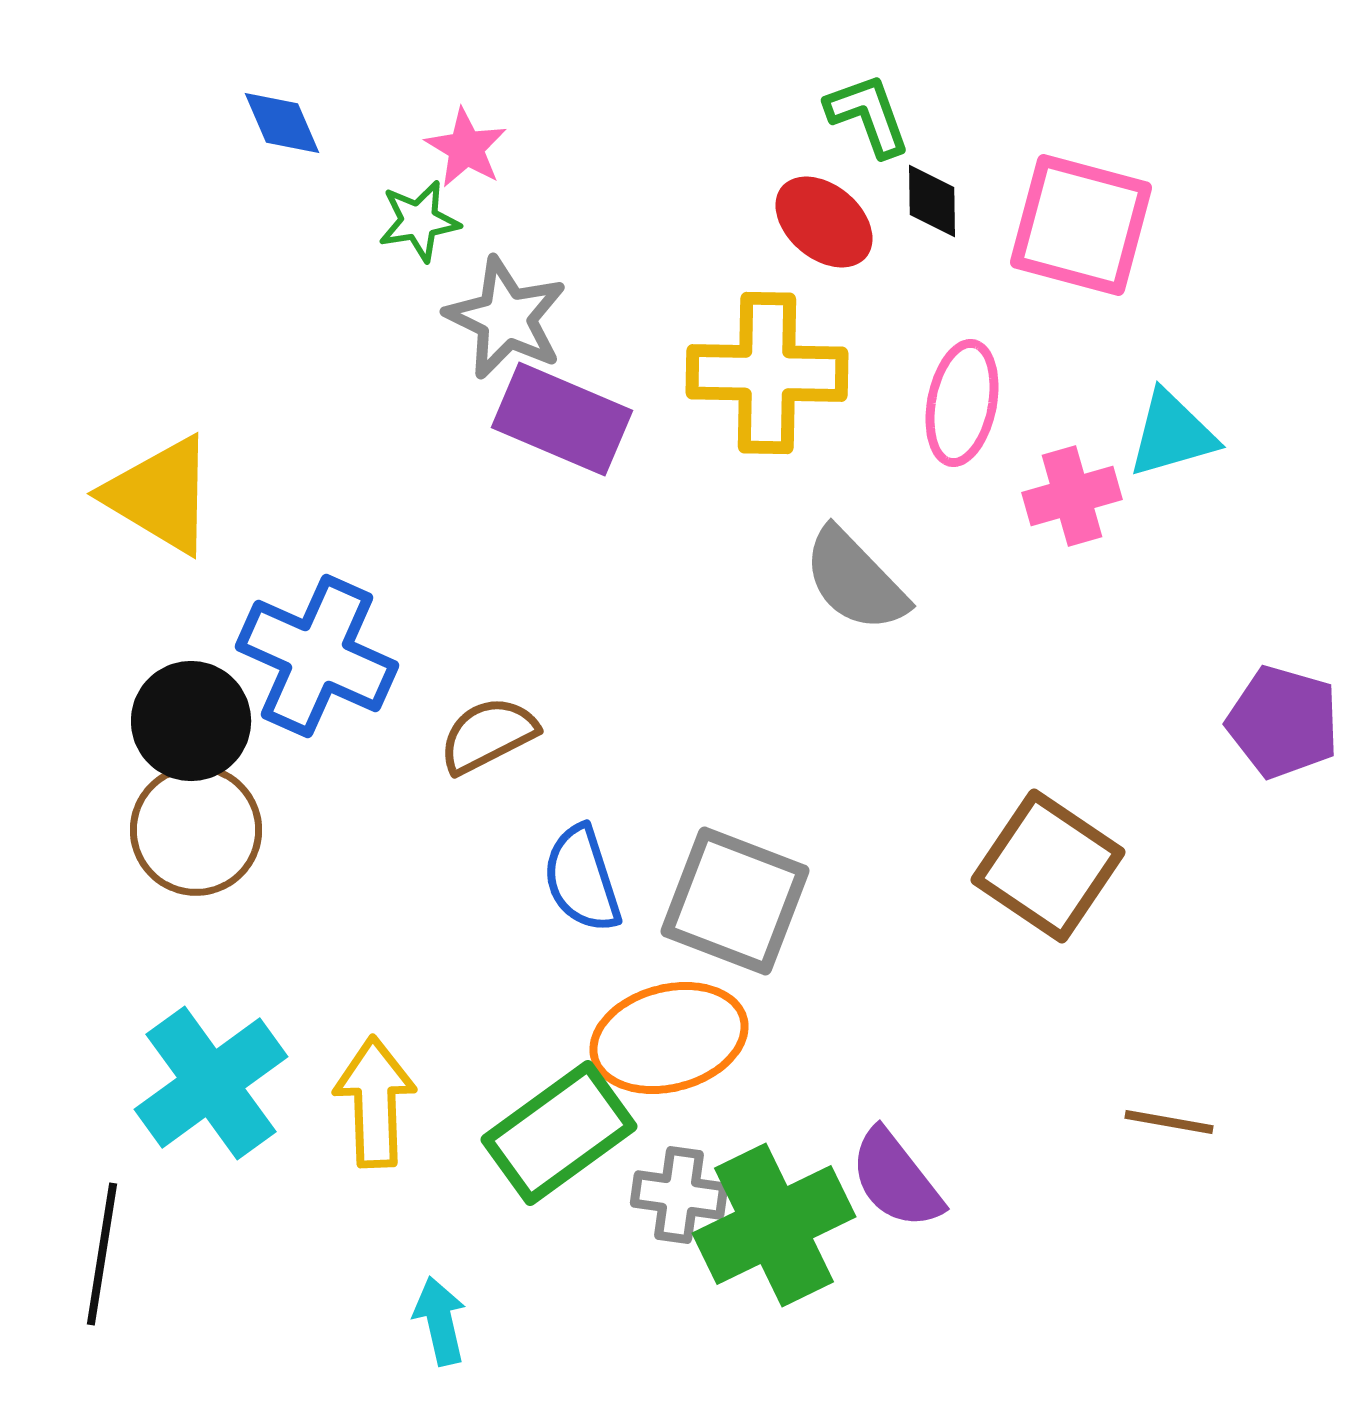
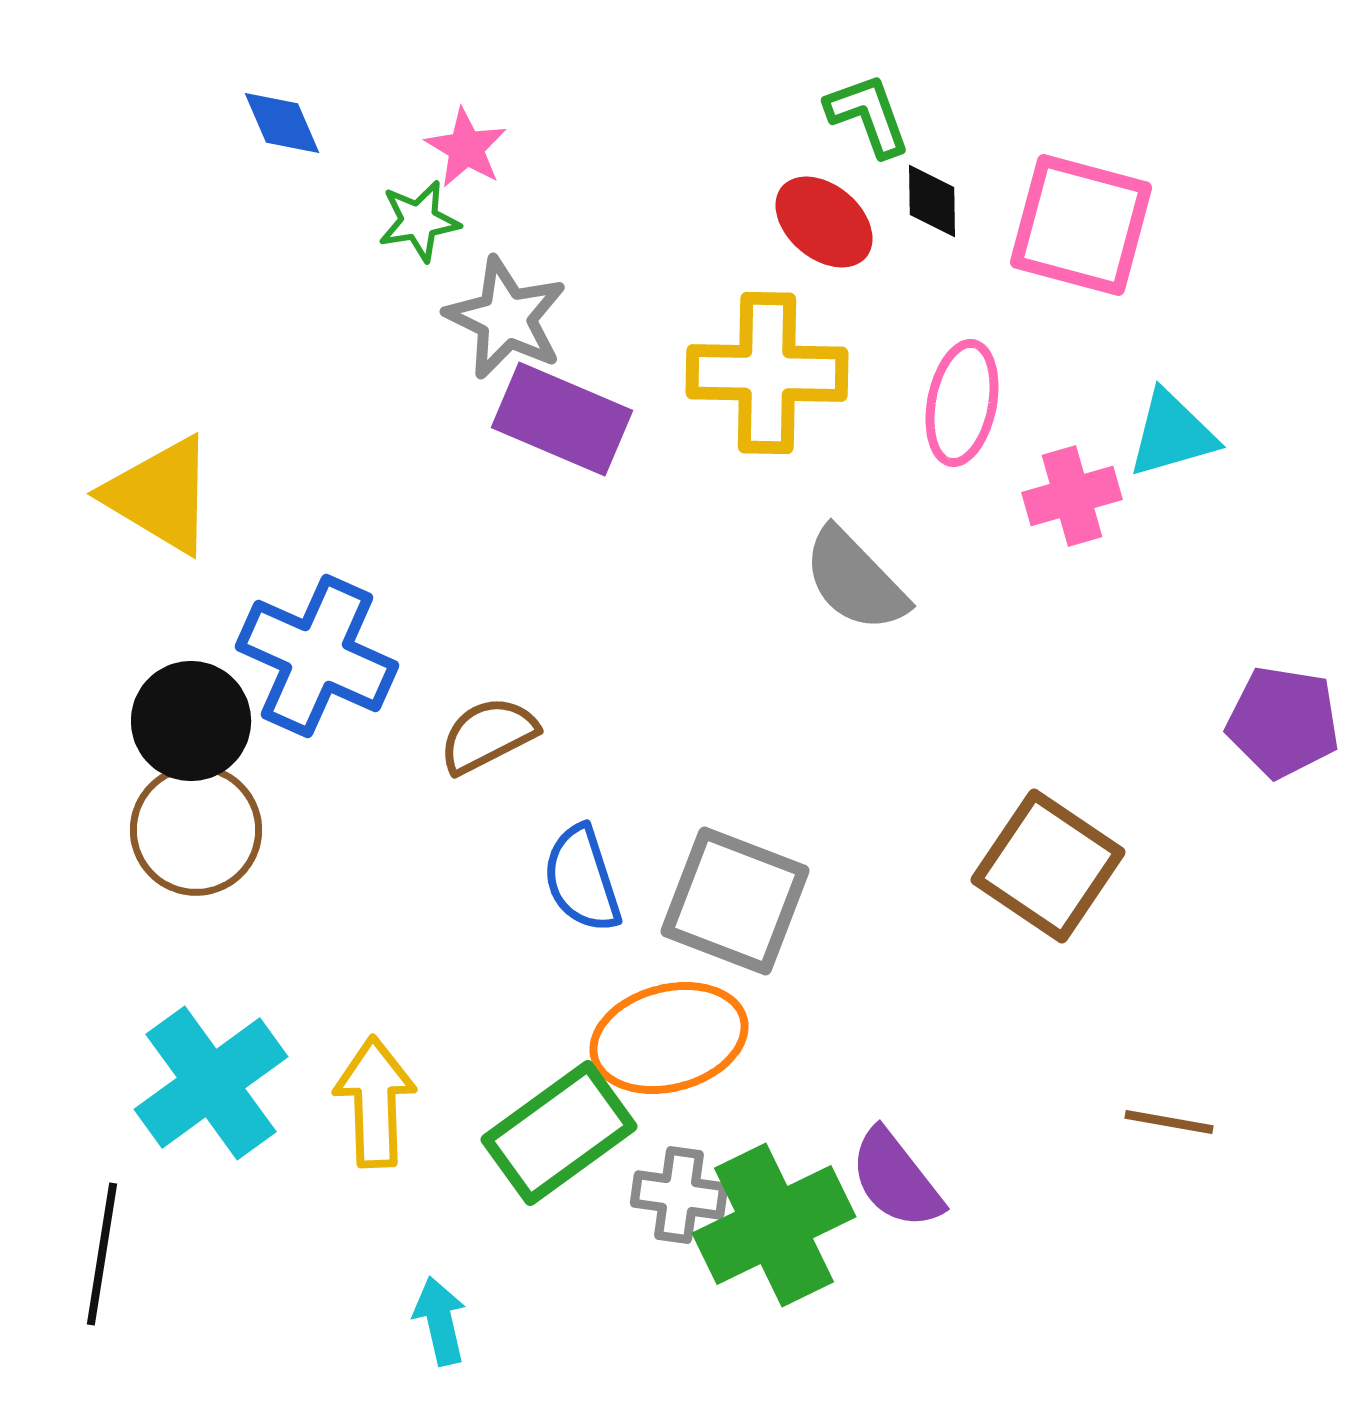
purple pentagon: rotated 7 degrees counterclockwise
